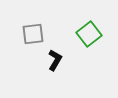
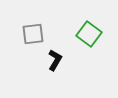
green square: rotated 15 degrees counterclockwise
